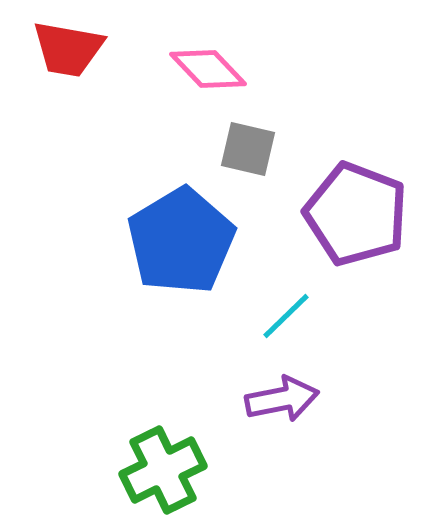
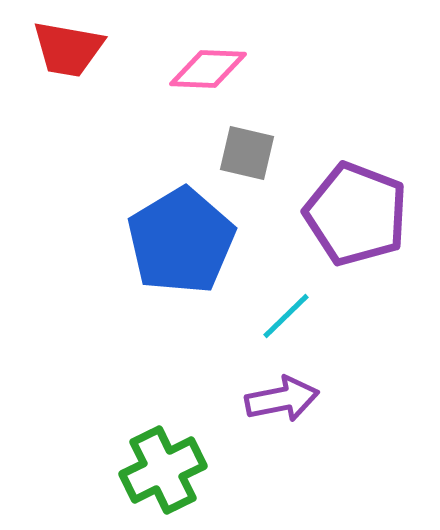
pink diamond: rotated 44 degrees counterclockwise
gray square: moved 1 px left, 4 px down
